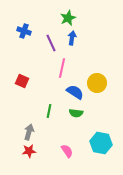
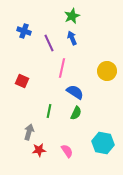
green star: moved 4 px right, 2 px up
blue arrow: rotated 32 degrees counterclockwise
purple line: moved 2 px left
yellow circle: moved 10 px right, 12 px up
green semicircle: rotated 72 degrees counterclockwise
cyan hexagon: moved 2 px right
red star: moved 10 px right, 1 px up
